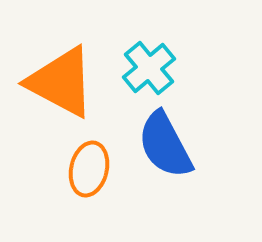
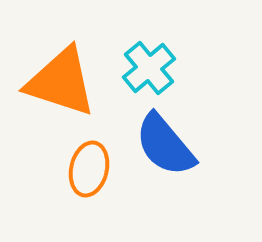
orange triangle: rotated 10 degrees counterclockwise
blue semicircle: rotated 12 degrees counterclockwise
